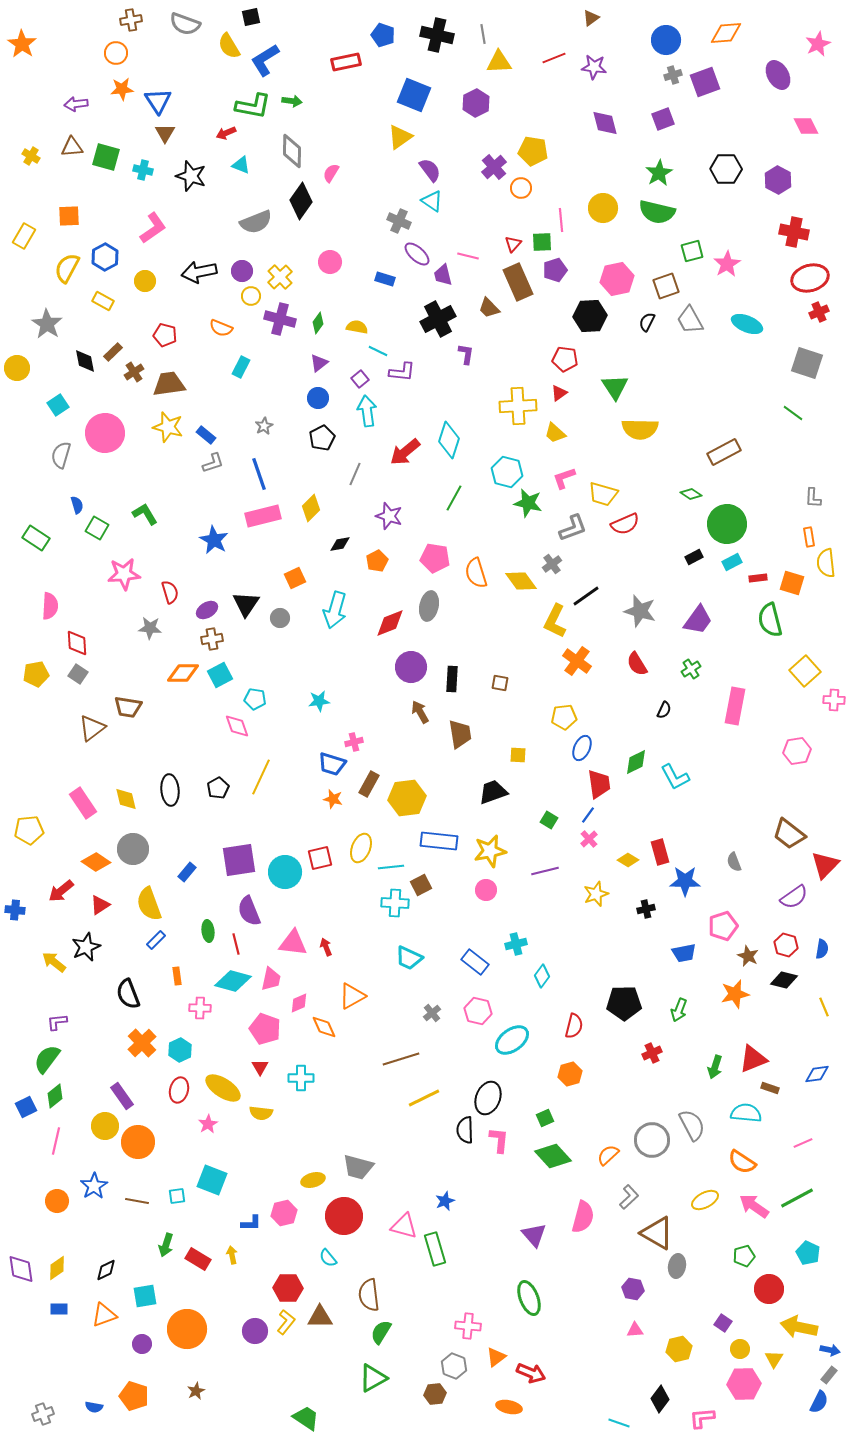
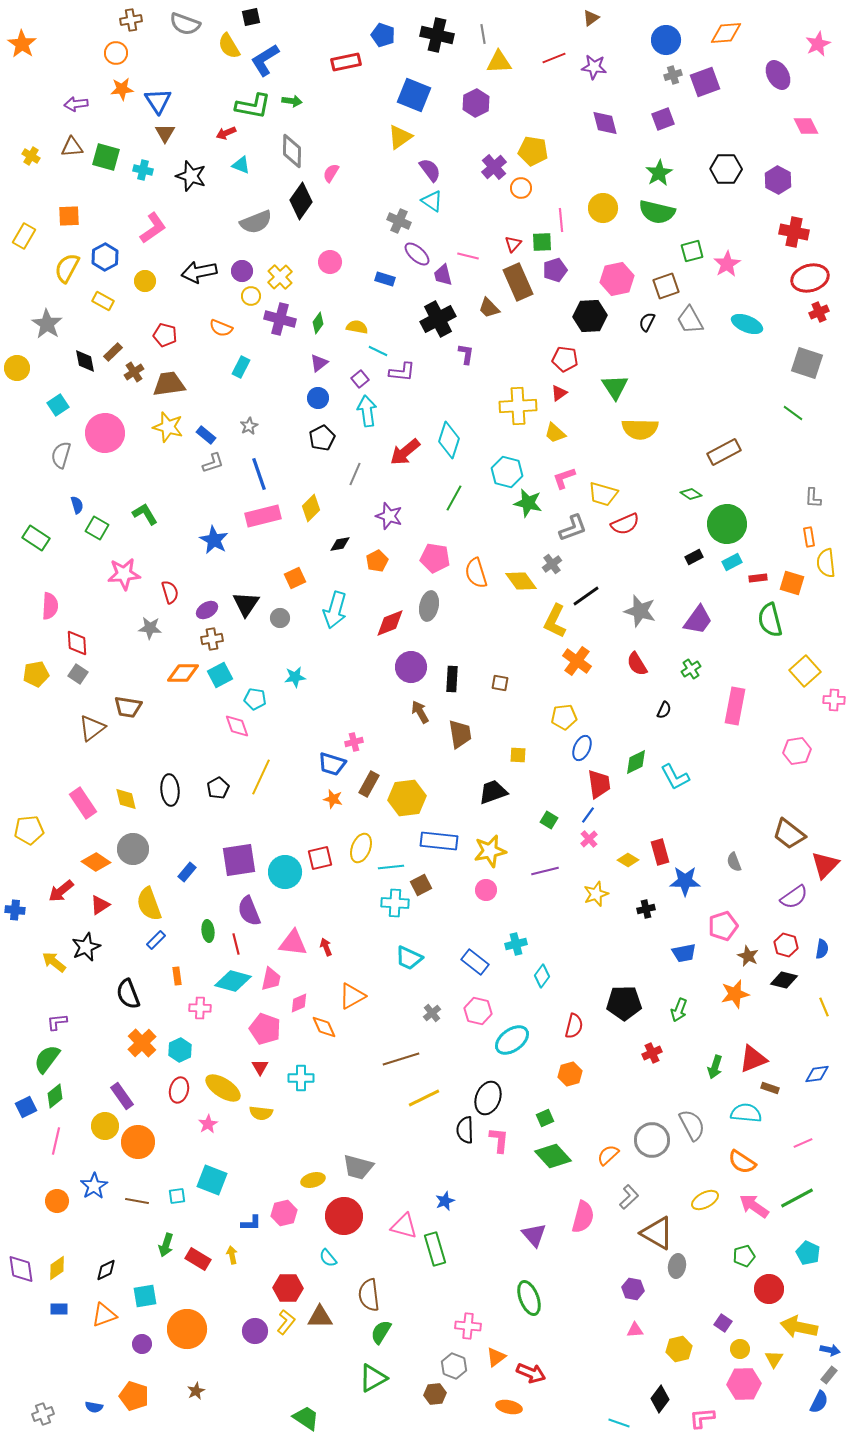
gray star at (264, 426): moved 15 px left
cyan star at (319, 701): moved 24 px left, 24 px up
